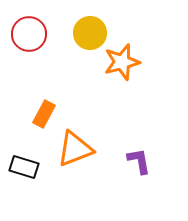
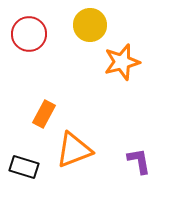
yellow circle: moved 8 px up
orange triangle: moved 1 px left, 1 px down
